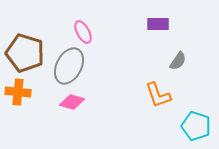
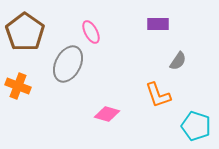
pink ellipse: moved 8 px right
brown pentagon: moved 21 px up; rotated 18 degrees clockwise
gray ellipse: moved 1 px left, 2 px up
orange cross: moved 6 px up; rotated 15 degrees clockwise
pink diamond: moved 35 px right, 12 px down
